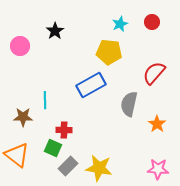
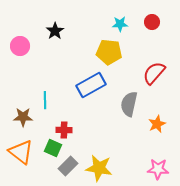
cyan star: rotated 21 degrees clockwise
orange star: rotated 12 degrees clockwise
orange triangle: moved 4 px right, 3 px up
